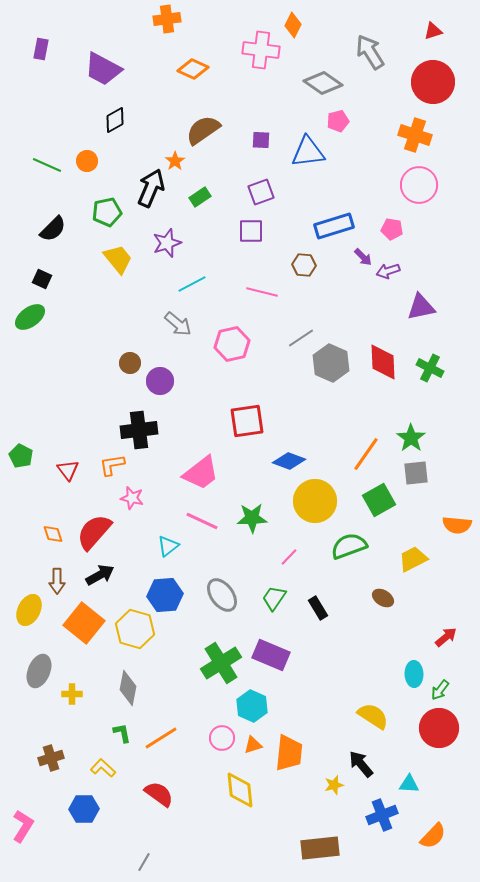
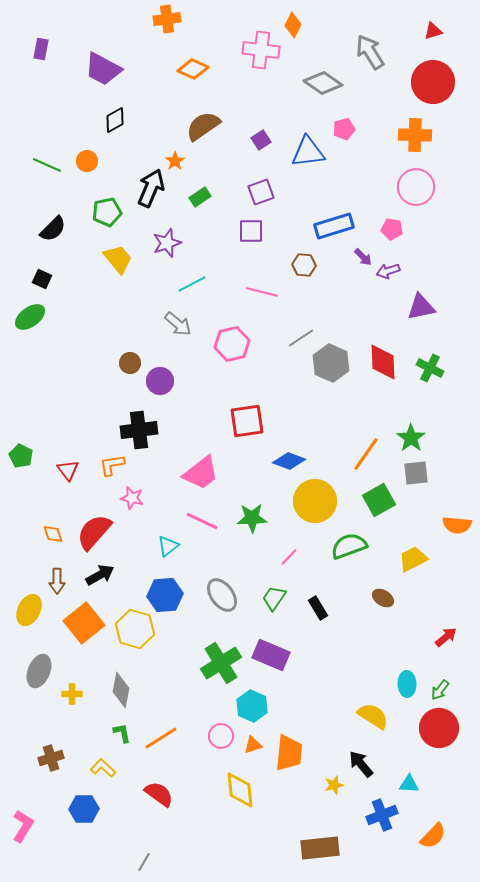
pink pentagon at (338, 121): moved 6 px right, 8 px down
brown semicircle at (203, 130): moved 4 px up
orange cross at (415, 135): rotated 16 degrees counterclockwise
purple square at (261, 140): rotated 36 degrees counterclockwise
pink circle at (419, 185): moved 3 px left, 2 px down
orange square at (84, 623): rotated 12 degrees clockwise
cyan ellipse at (414, 674): moved 7 px left, 10 px down
gray diamond at (128, 688): moved 7 px left, 2 px down
pink circle at (222, 738): moved 1 px left, 2 px up
